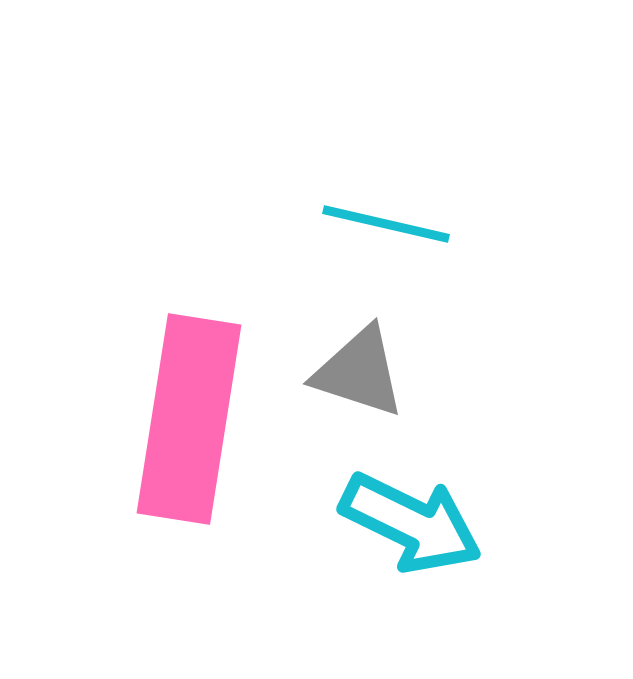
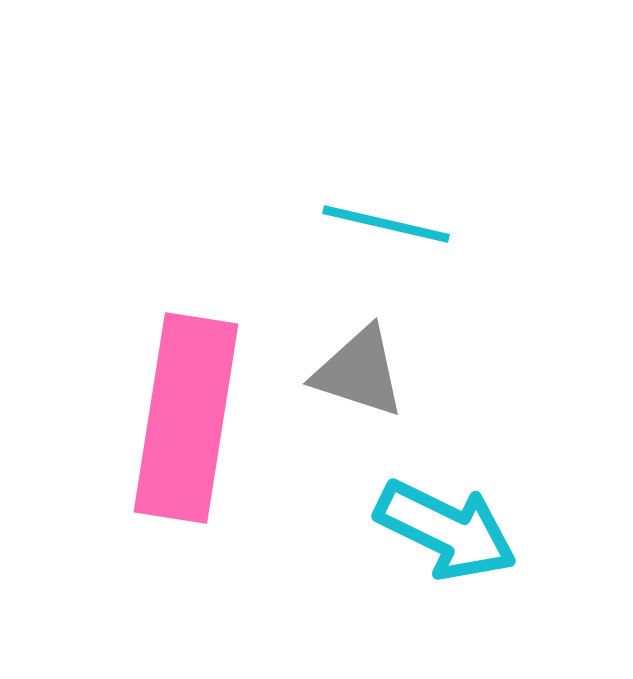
pink rectangle: moved 3 px left, 1 px up
cyan arrow: moved 35 px right, 7 px down
